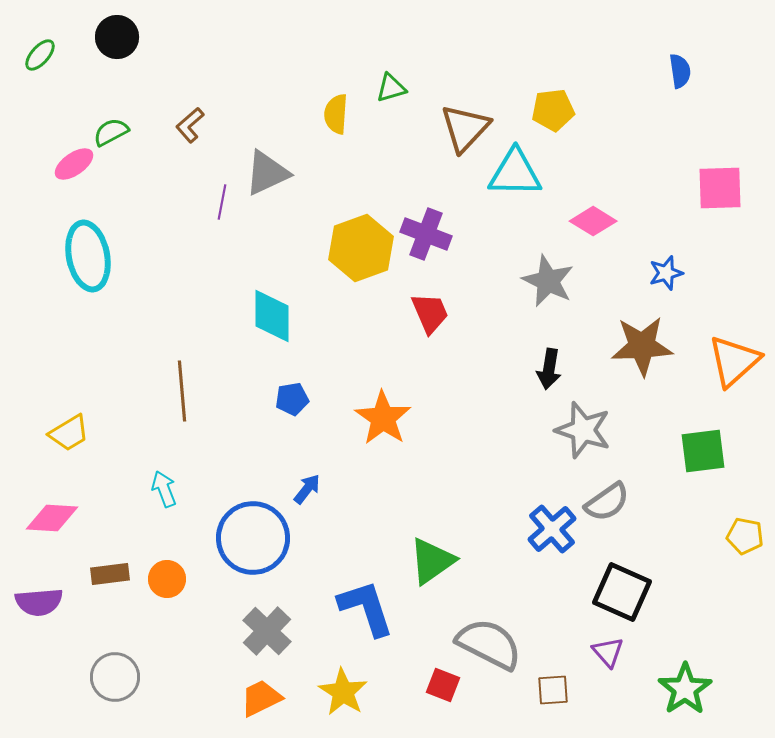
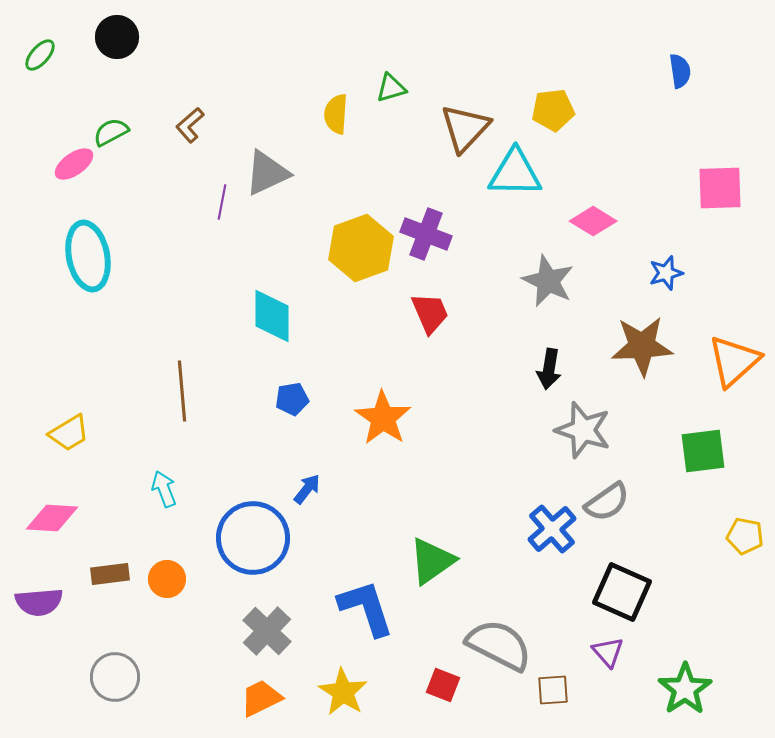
gray semicircle at (489, 644): moved 10 px right, 1 px down
